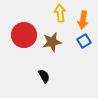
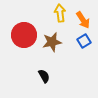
orange arrow: rotated 42 degrees counterclockwise
